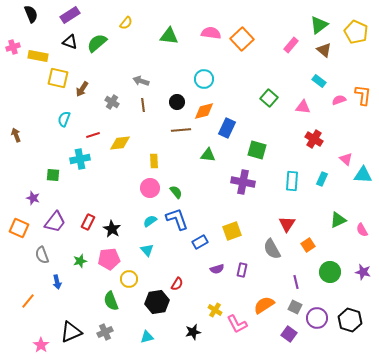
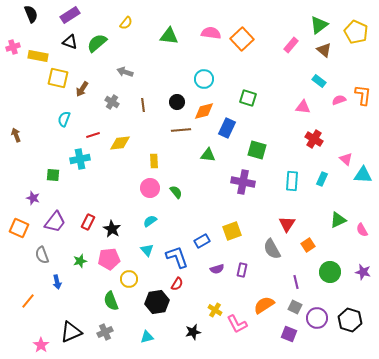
gray arrow at (141, 81): moved 16 px left, 9 px up
green square at (269, 98): moved 21 px left; rotated 24 degrees counterclockwise
blue L-shape at (177, 219): moved 38 px down
blue rectangle at (200, 242): moved 2 px right, 1 px up
purple square at (289, 334): rotated 14 degrees counterclockwise
